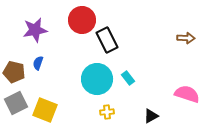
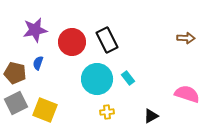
red circle: moved 10 px left, 22 px down
brown pentagon: moved 1 px right, 1 px down
